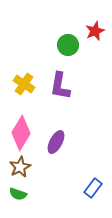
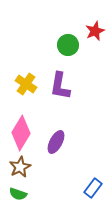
yellow cross: moved 2 px right
